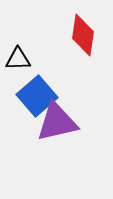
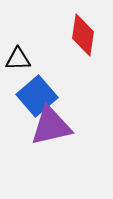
purple triangle: moved 6 px left, 4 px down
